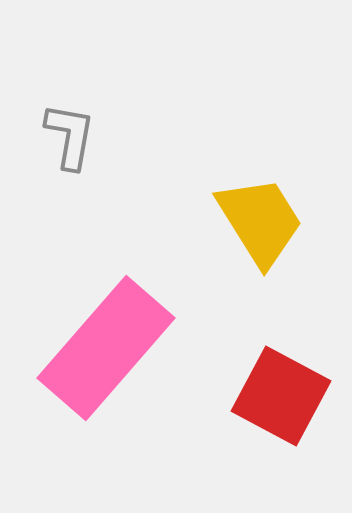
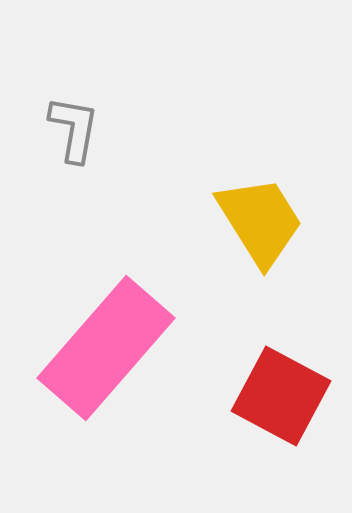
gray L-shape: moved 4 px right, 7 px up
